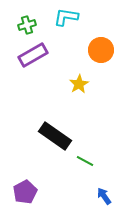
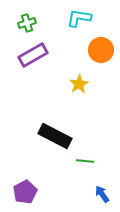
cyan L-shape: moved 13 px right, 1 px down
green cross: moved 2 px up
black rectangle: rotated 8 degrees counterclockwise
green line: rotated 24 degrees counterclockwise
blue arrow: moved 2 px left, 2 px up
